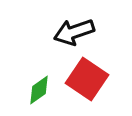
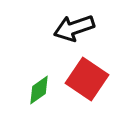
black arrow: moved 4 px up
